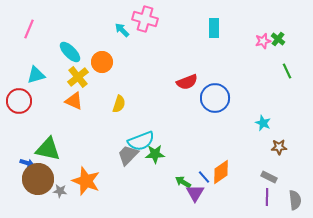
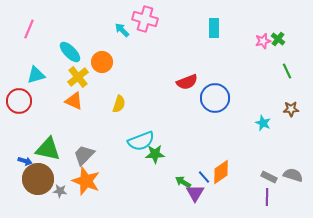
brown star: moved 12 px right, 38 px up
gray trapezoid: moved 44 px left
blue arrow: moved 2 px left, 2 px up
gray semicircle: moved 2 px left, 25 px up; rotated 66 degrees counterclockwise
